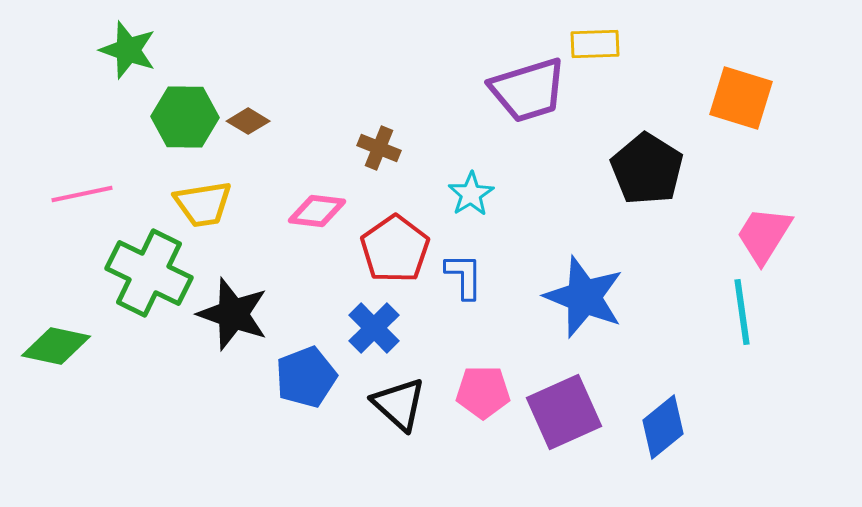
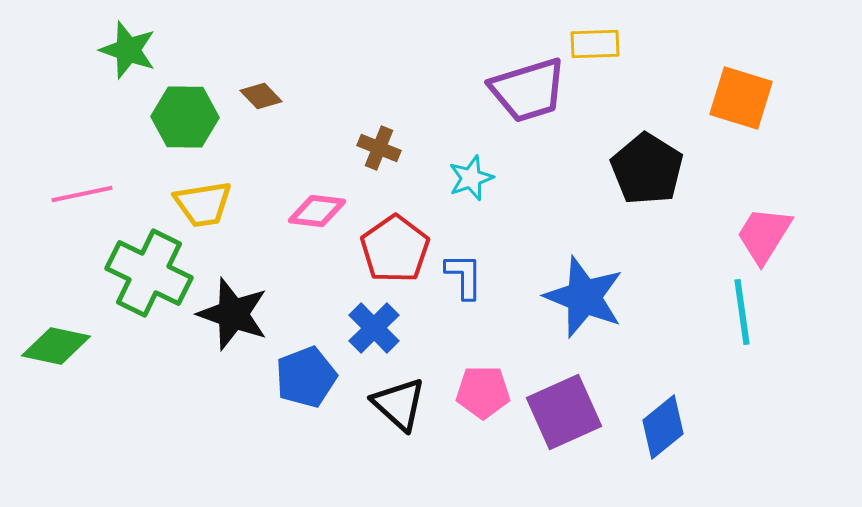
brown diamond: moved 13 px right, 25 px up; rotated 15 degrees clockwise
cyan star: moved 16 px up; rotated 12 degrees clockwise
